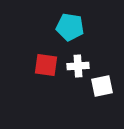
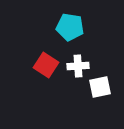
red square: rotated 25 degrees clockwise
white square: moved 2 px left, 1 px down
